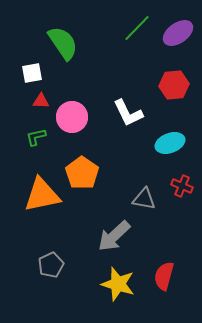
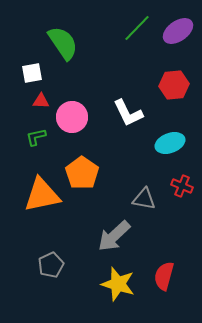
purple ellipse: moved 2 px up
